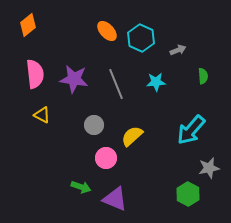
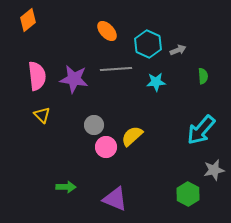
orange diamond: moved 5 px up
cyan hexagon: moved 7 px right, 6 px down
pink semicircle: moved 2 px right, 2 px down
gray line: moved 15 px up; rotated 72 degrees counterclockwise
yellow triangle: rotated 18 degrees clockwise
cyan arrow: moved 10 px right
pink circle: moved 11 px up
gray star: moved 5 px right, 2 px down
green arrow: moved 15 px left; rotated 18 degrees counterclockwise
